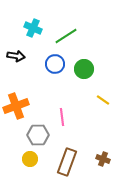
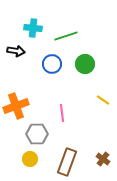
cyan cross: rotated 18 degrees counterclockwise
green line: rotated 15 degrees clockwise
black arrow: moved 5 px up
blue circle: moved 3 px left
green circle: moved 1 px right, 5 px up
pink line: moved 4 px up
gray hexagon: moved 1 px left, 1 px up
brown cross: rotated 16 degrees clockwise
